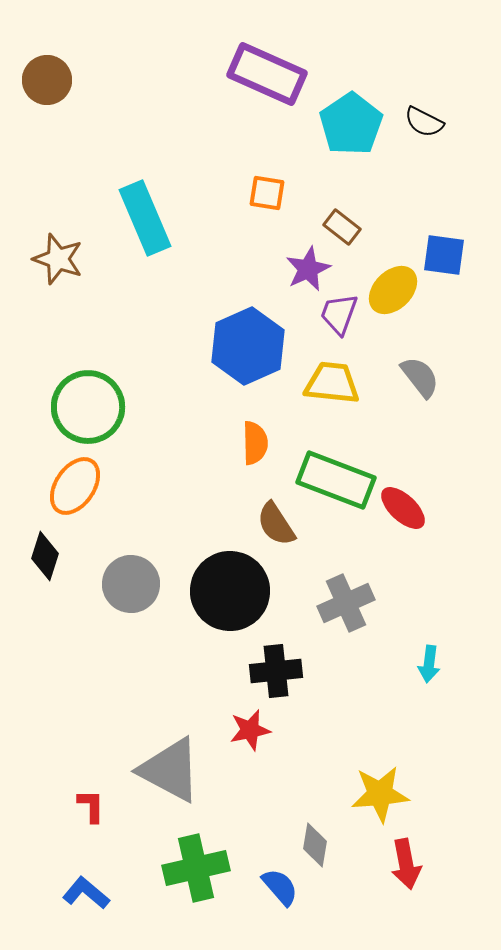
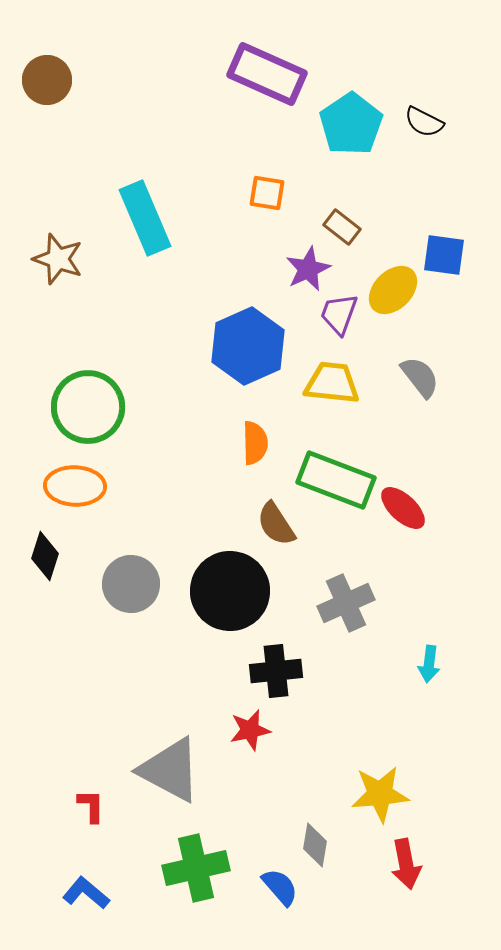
orange ellipse: rotated 58 degrees clockwise
